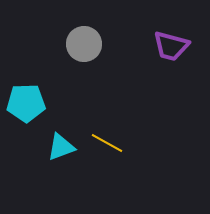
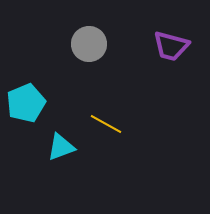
gray circle: moved 5 px right
cyan pentagon: rotated 21 degrees counterclockwise
yellow line: moved 1 px left, 19 px up
